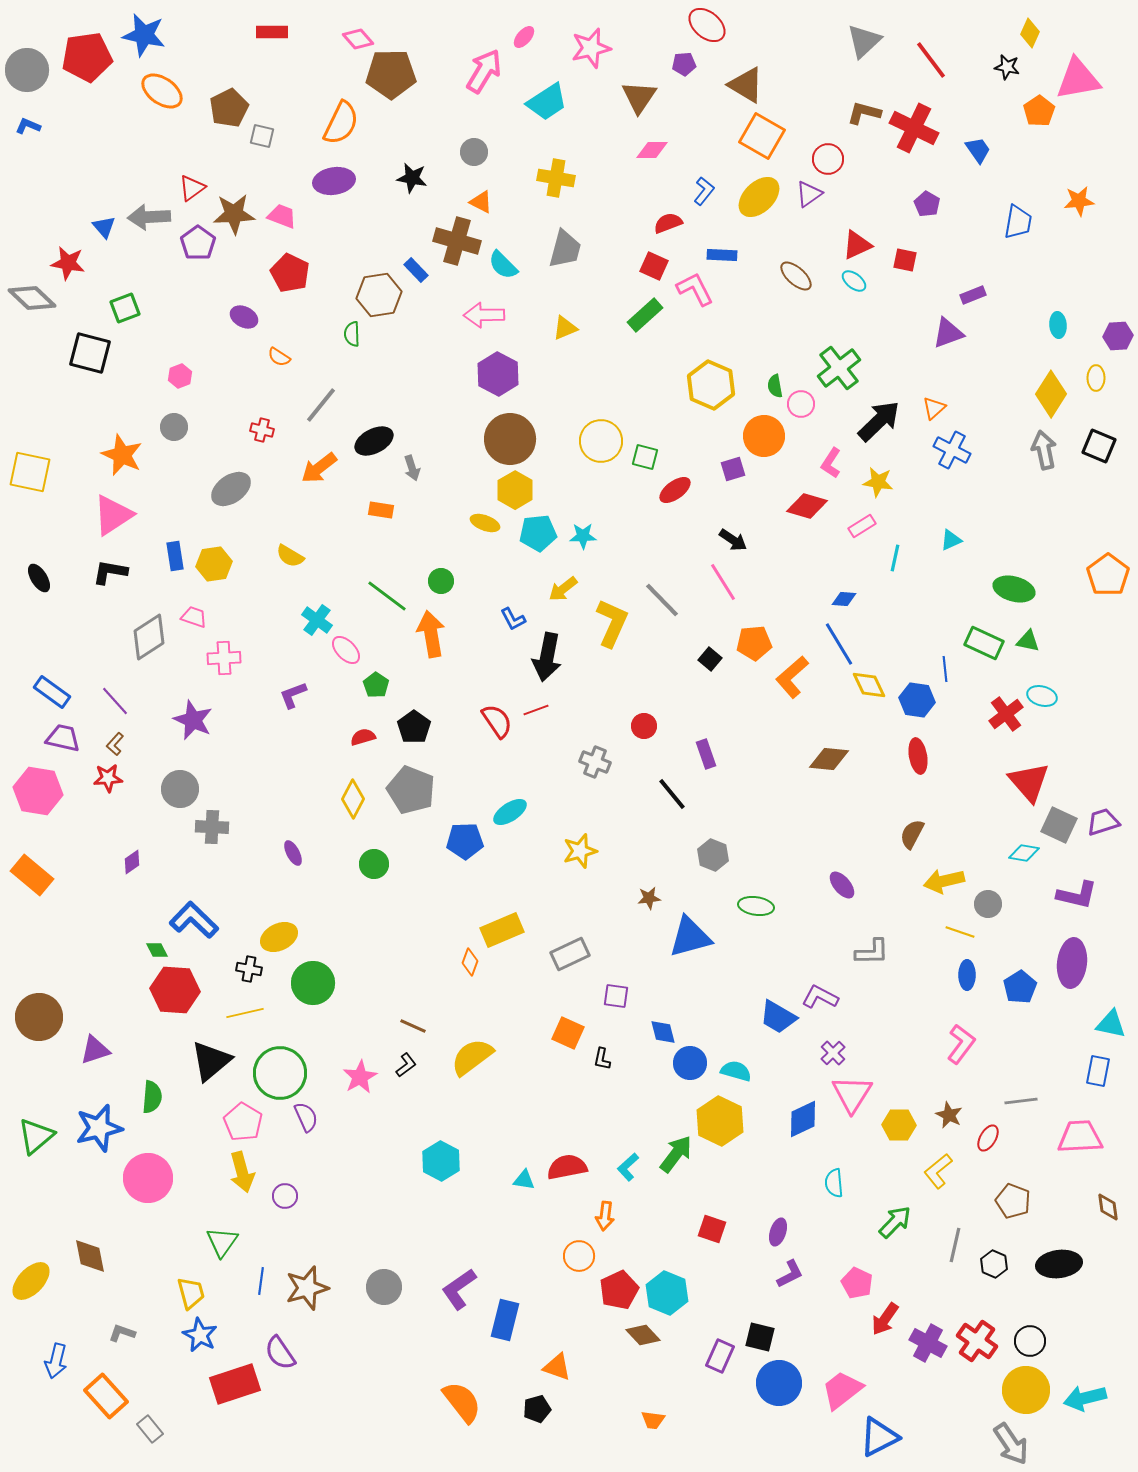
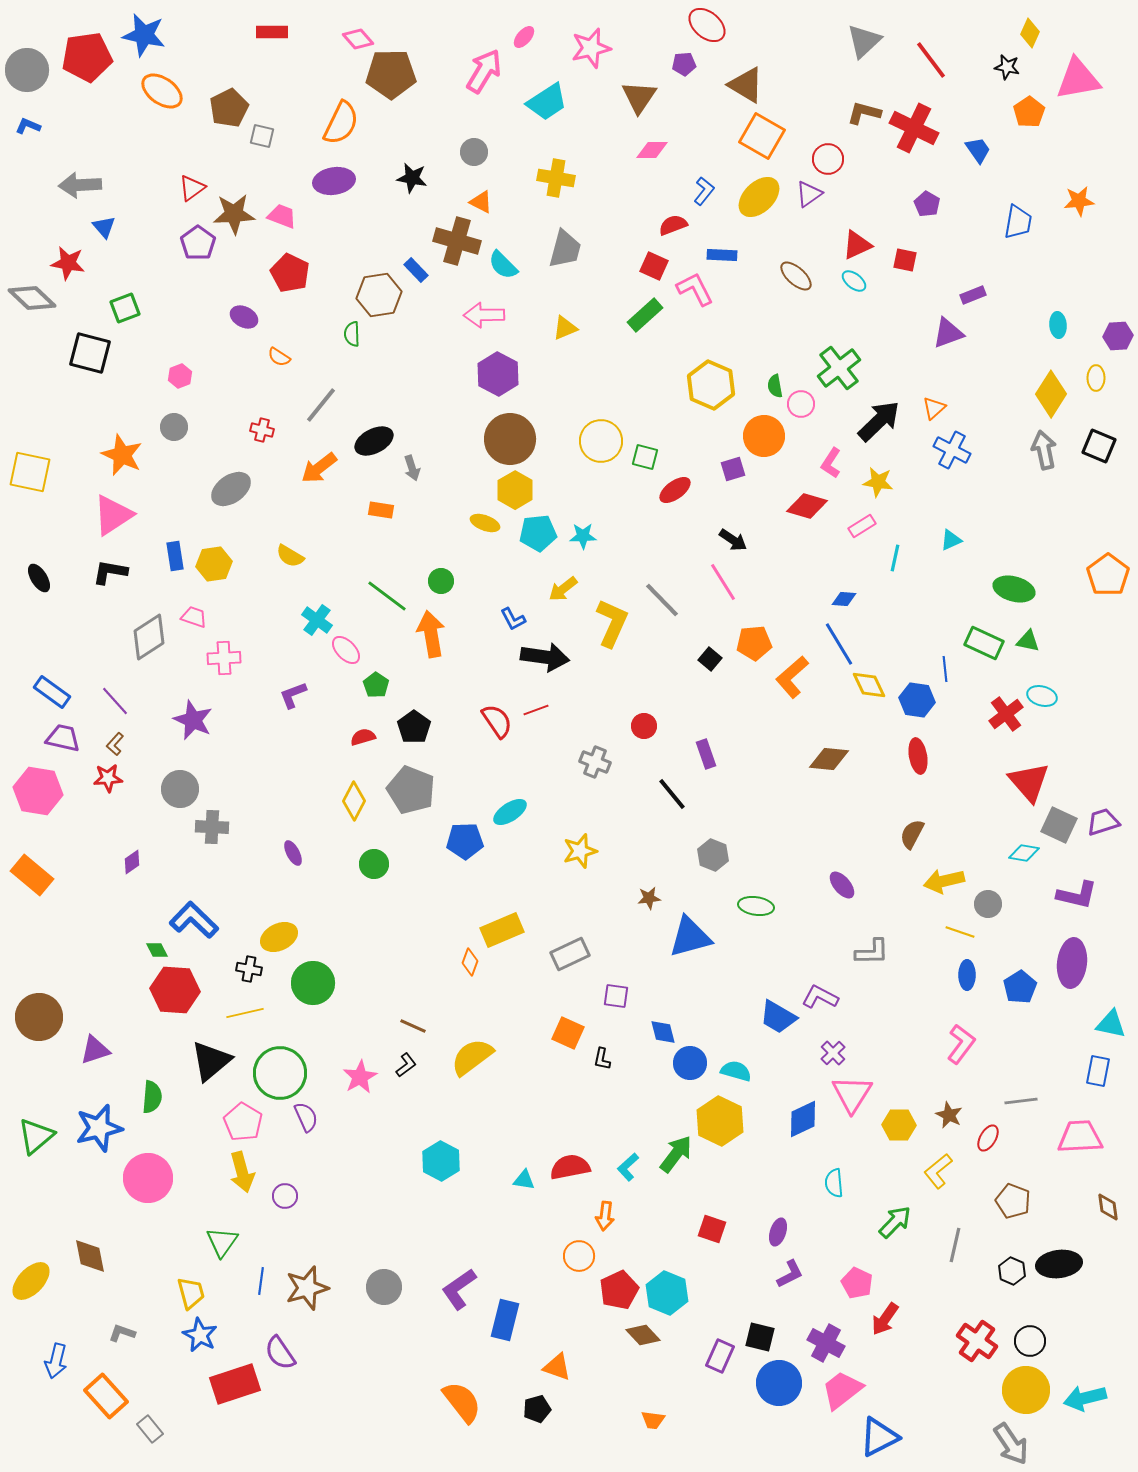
orange pentagon at (1039, 111): moved 10 px left, 1 px down
gray arrow at (149, 217): moved 69 px left, 32 px up
red semicircle at (668, 223): moved 5 px right, 2 px down
black arrow at (547, 657): moved 2 px left; rotated 93 degrees counterclockwise
yellow diamond at (353, 799): moved 1 px right, 2 px down
red semicircle at (567, 1167): moved 3 px right
black hexagon at (994, 1264): moved 18 px right, 7 px down
purple cross at (928, 1343): moved 102 px left
